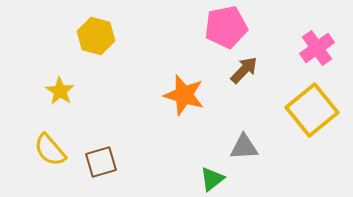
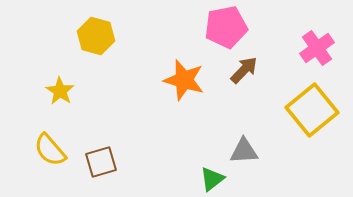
orange star: moved 15 px up
gray triangle: moved 4 px down
